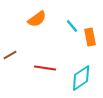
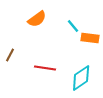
cyan line: moved 1 px right
orange rectangle: moved 1 px down; rotated 72 degrees counterclockwise
brown line: rotated 32 degrees counterclockwise
